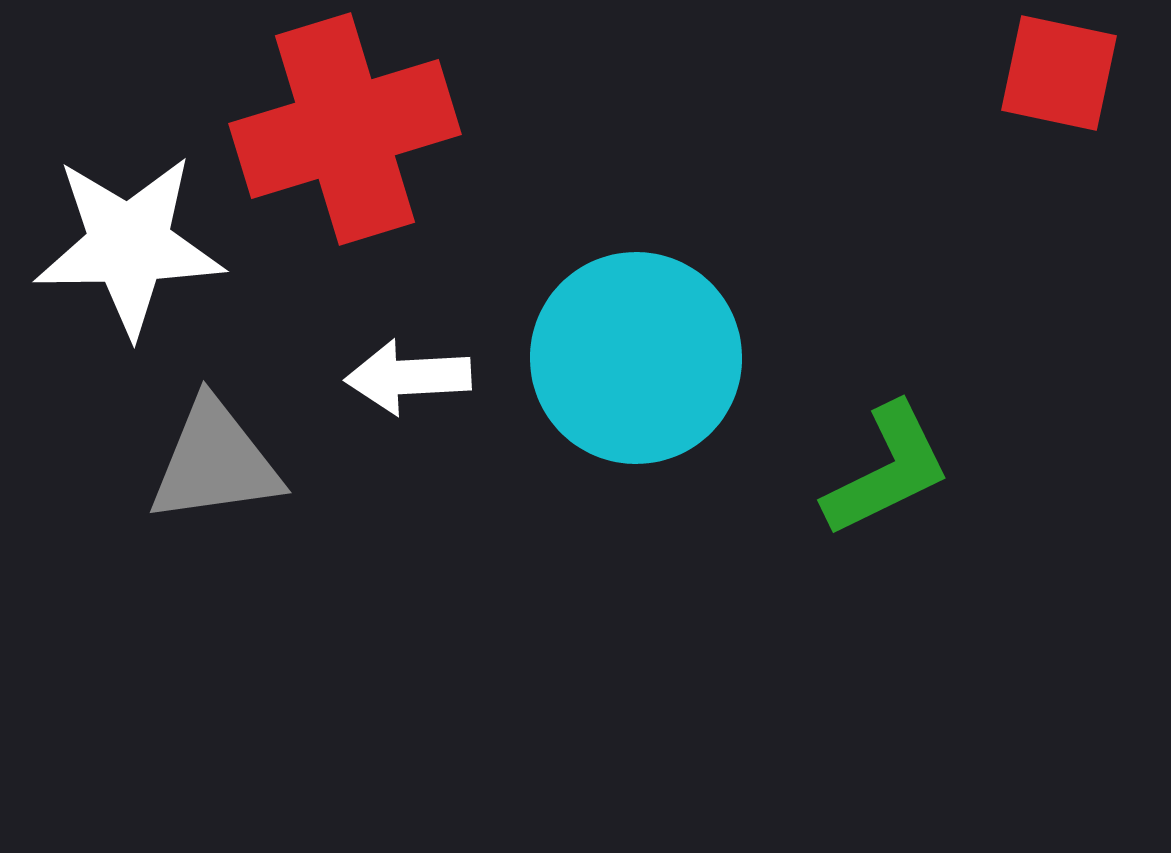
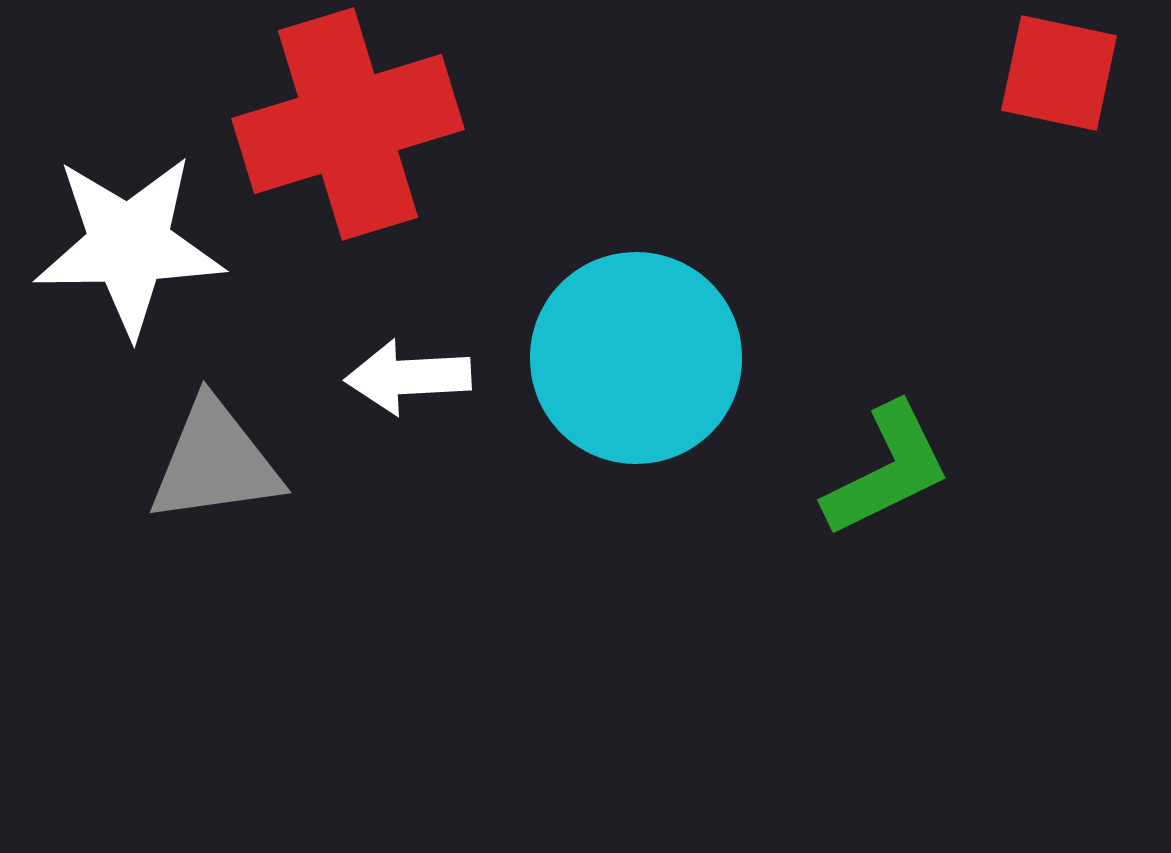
red cross: moved 3 px right, 5 px up
